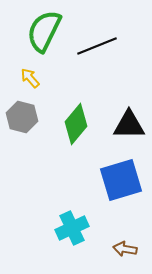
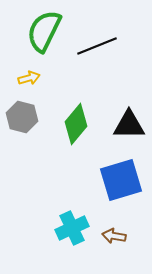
yellow arrow: moved 1 px left; rotated 115 degrees clockwise
brown arrow: moved 11 px left, 13 px up
